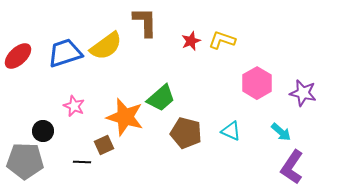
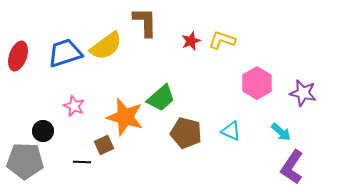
red ellipse: rotated 28 degrees counterclockwise
